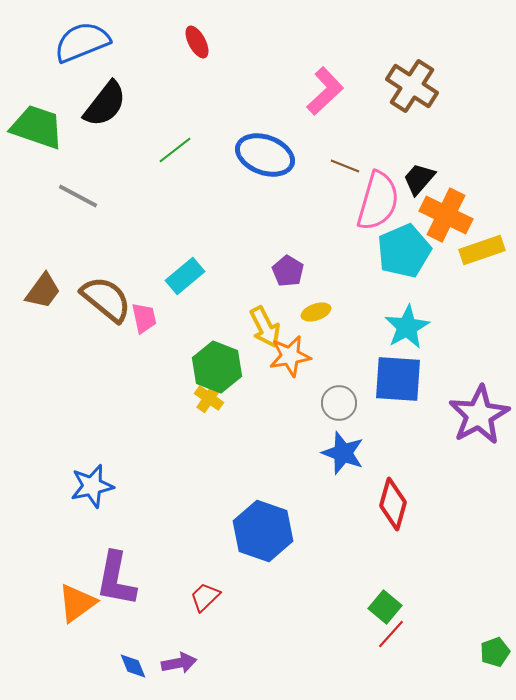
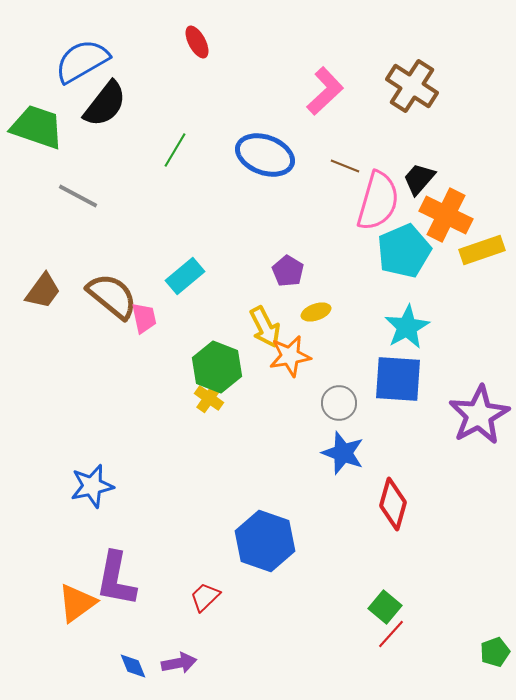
blue semicircle at (82, 42): moved 19 px down; rotated 8 degrees counterclockwise
green line at (175, 150): rotated 21 degrees counterclockwise
brown semicircle at (106, 299): moved 6 px right, 3 px up
blue hexagon at (263, 531): moved 2 px right, 10 px down
